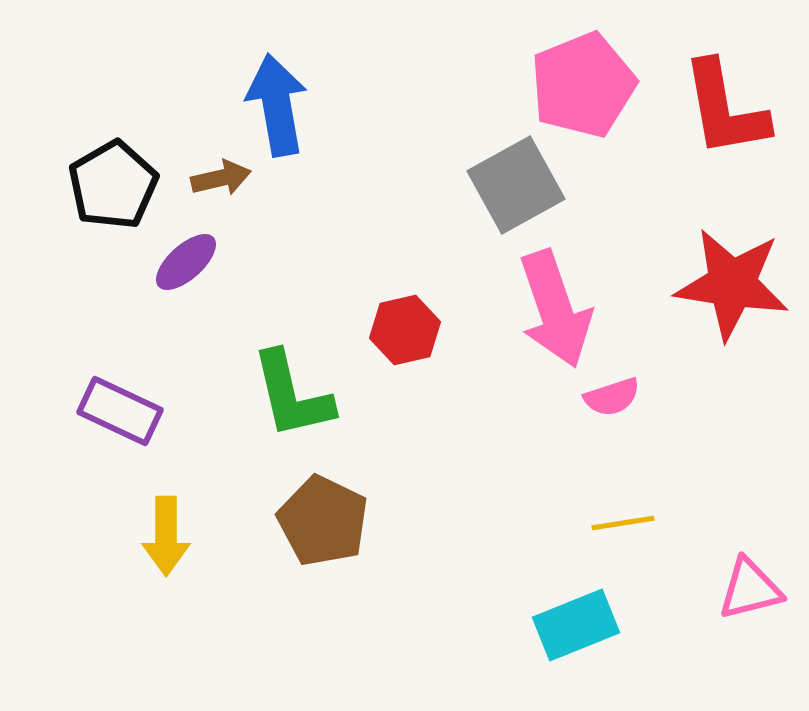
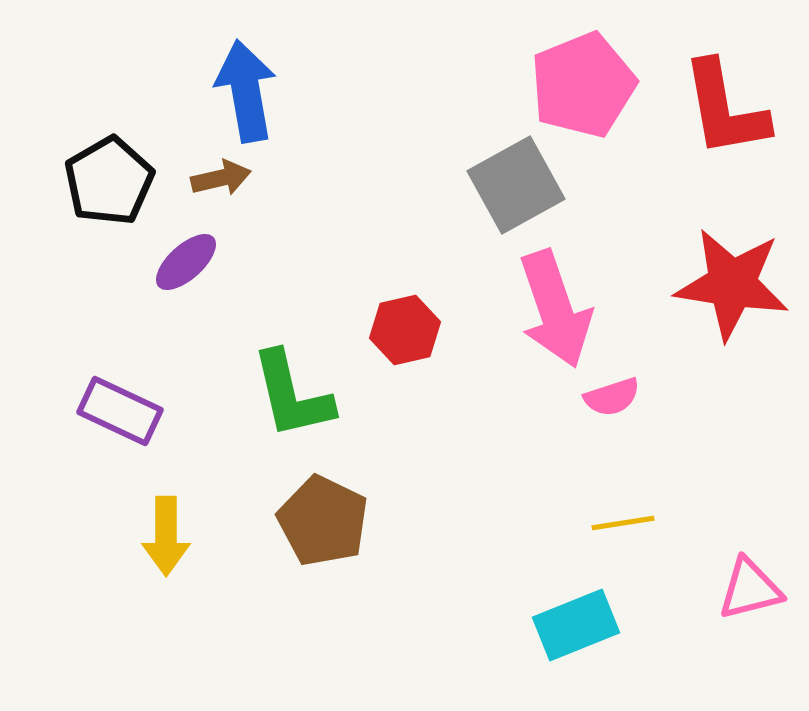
blue arrow: moved 31 px left, 14 px up
black pentagon: moved 4 px left, 4 px up
